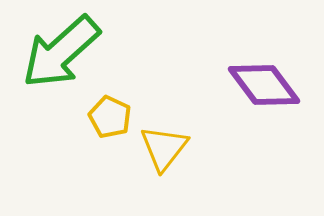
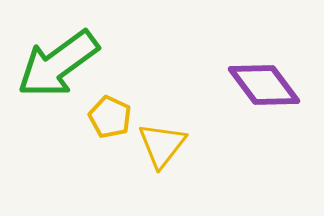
green arrow: moved 3 px left, 12 px down; rotated 6 degrees clockwise
yellow triangle: moved 2 px left, 3 px up
